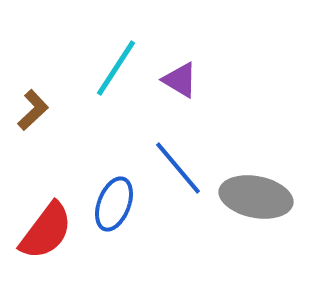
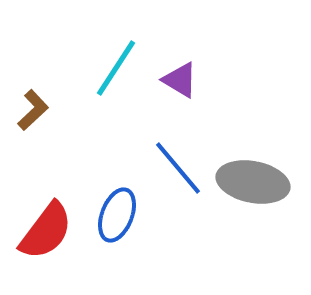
gray ellipse: moved 3 px left, 15 px up
blue ellipse: moved 3 px right, 11 px down
